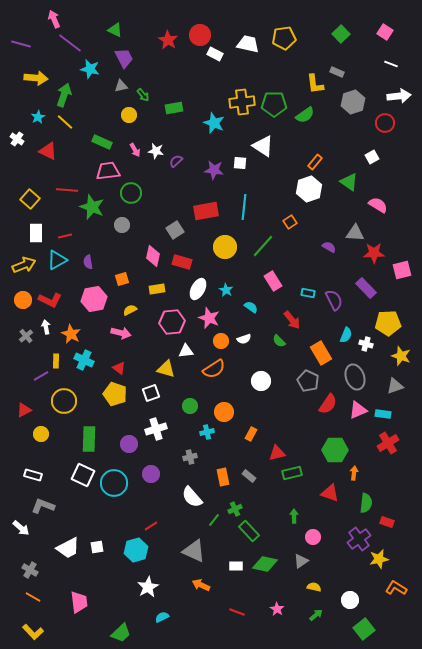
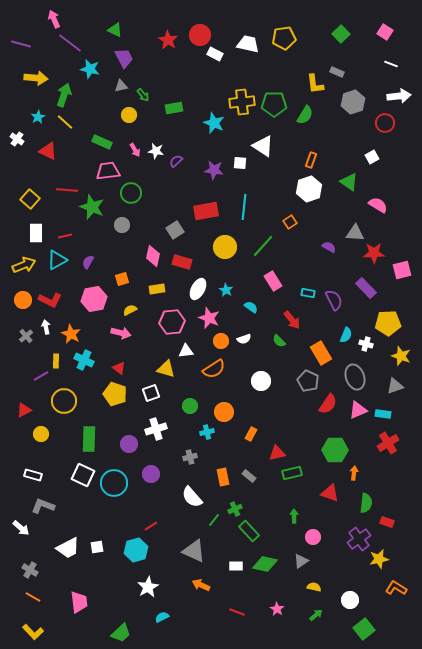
green semicircle at (305, 115): rotated 24 degrees counterclockwise
orange rectangle at (315, 162): moved 4 px left, 2 px up; rotated 21 degrees counterclockwise
purple semicircle at (88, 262): rotated 40 degrees clockwise
